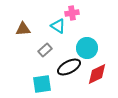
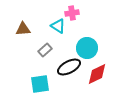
cyan square: moved 2 px left
